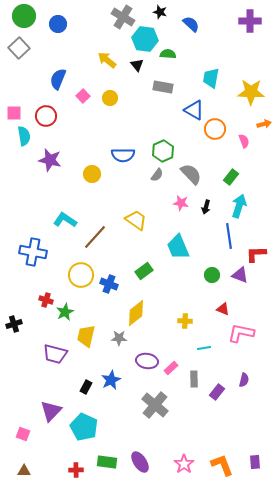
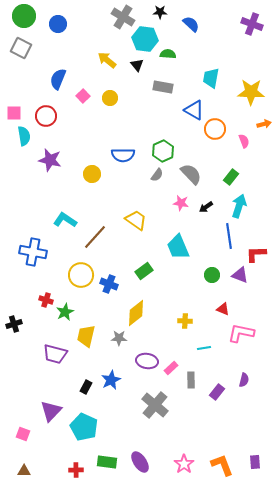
black star at (160, 12): rotated 16 degrees counterclockwise
purple cross at (250, 21): moved 2 px right, 3 px down; rotated 20 degrees clockwise
gray square at (19, 48): moved 2 px right; rotated 20 degrees counterclockwise
black arrow at (206, 207): rotated 40 degrees clockwise
gray rectangle at (194, 379): moved 3 px left, 1 px down
